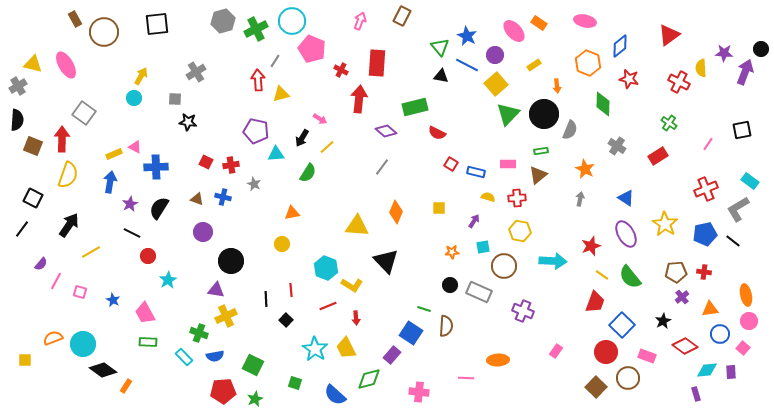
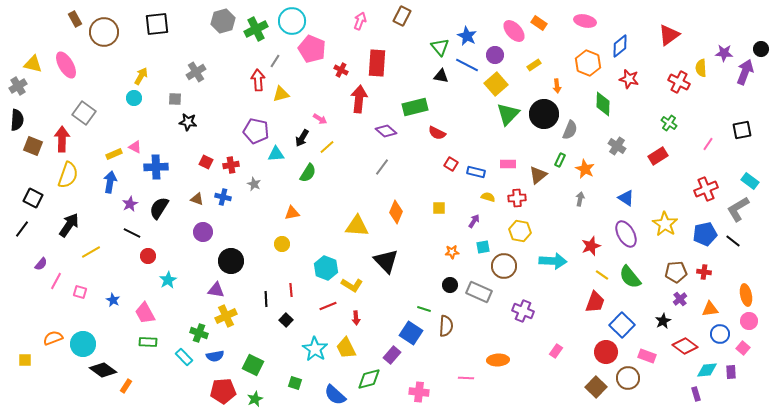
green rectangle at (541, 151): moved 19 px right, 9 px down; rotated 56 degrees counterclockwise
purple cross at (682, 297): moved 2 px left, 2 px down
